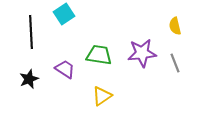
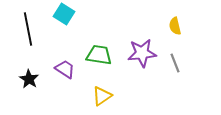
cyan square: rotated 25 degrees counterclockwise
black line: moved 3 px left, 3 px up; rotated 8 degrees counterclockwise
black star: rotated 18 degrees counterclockwise
